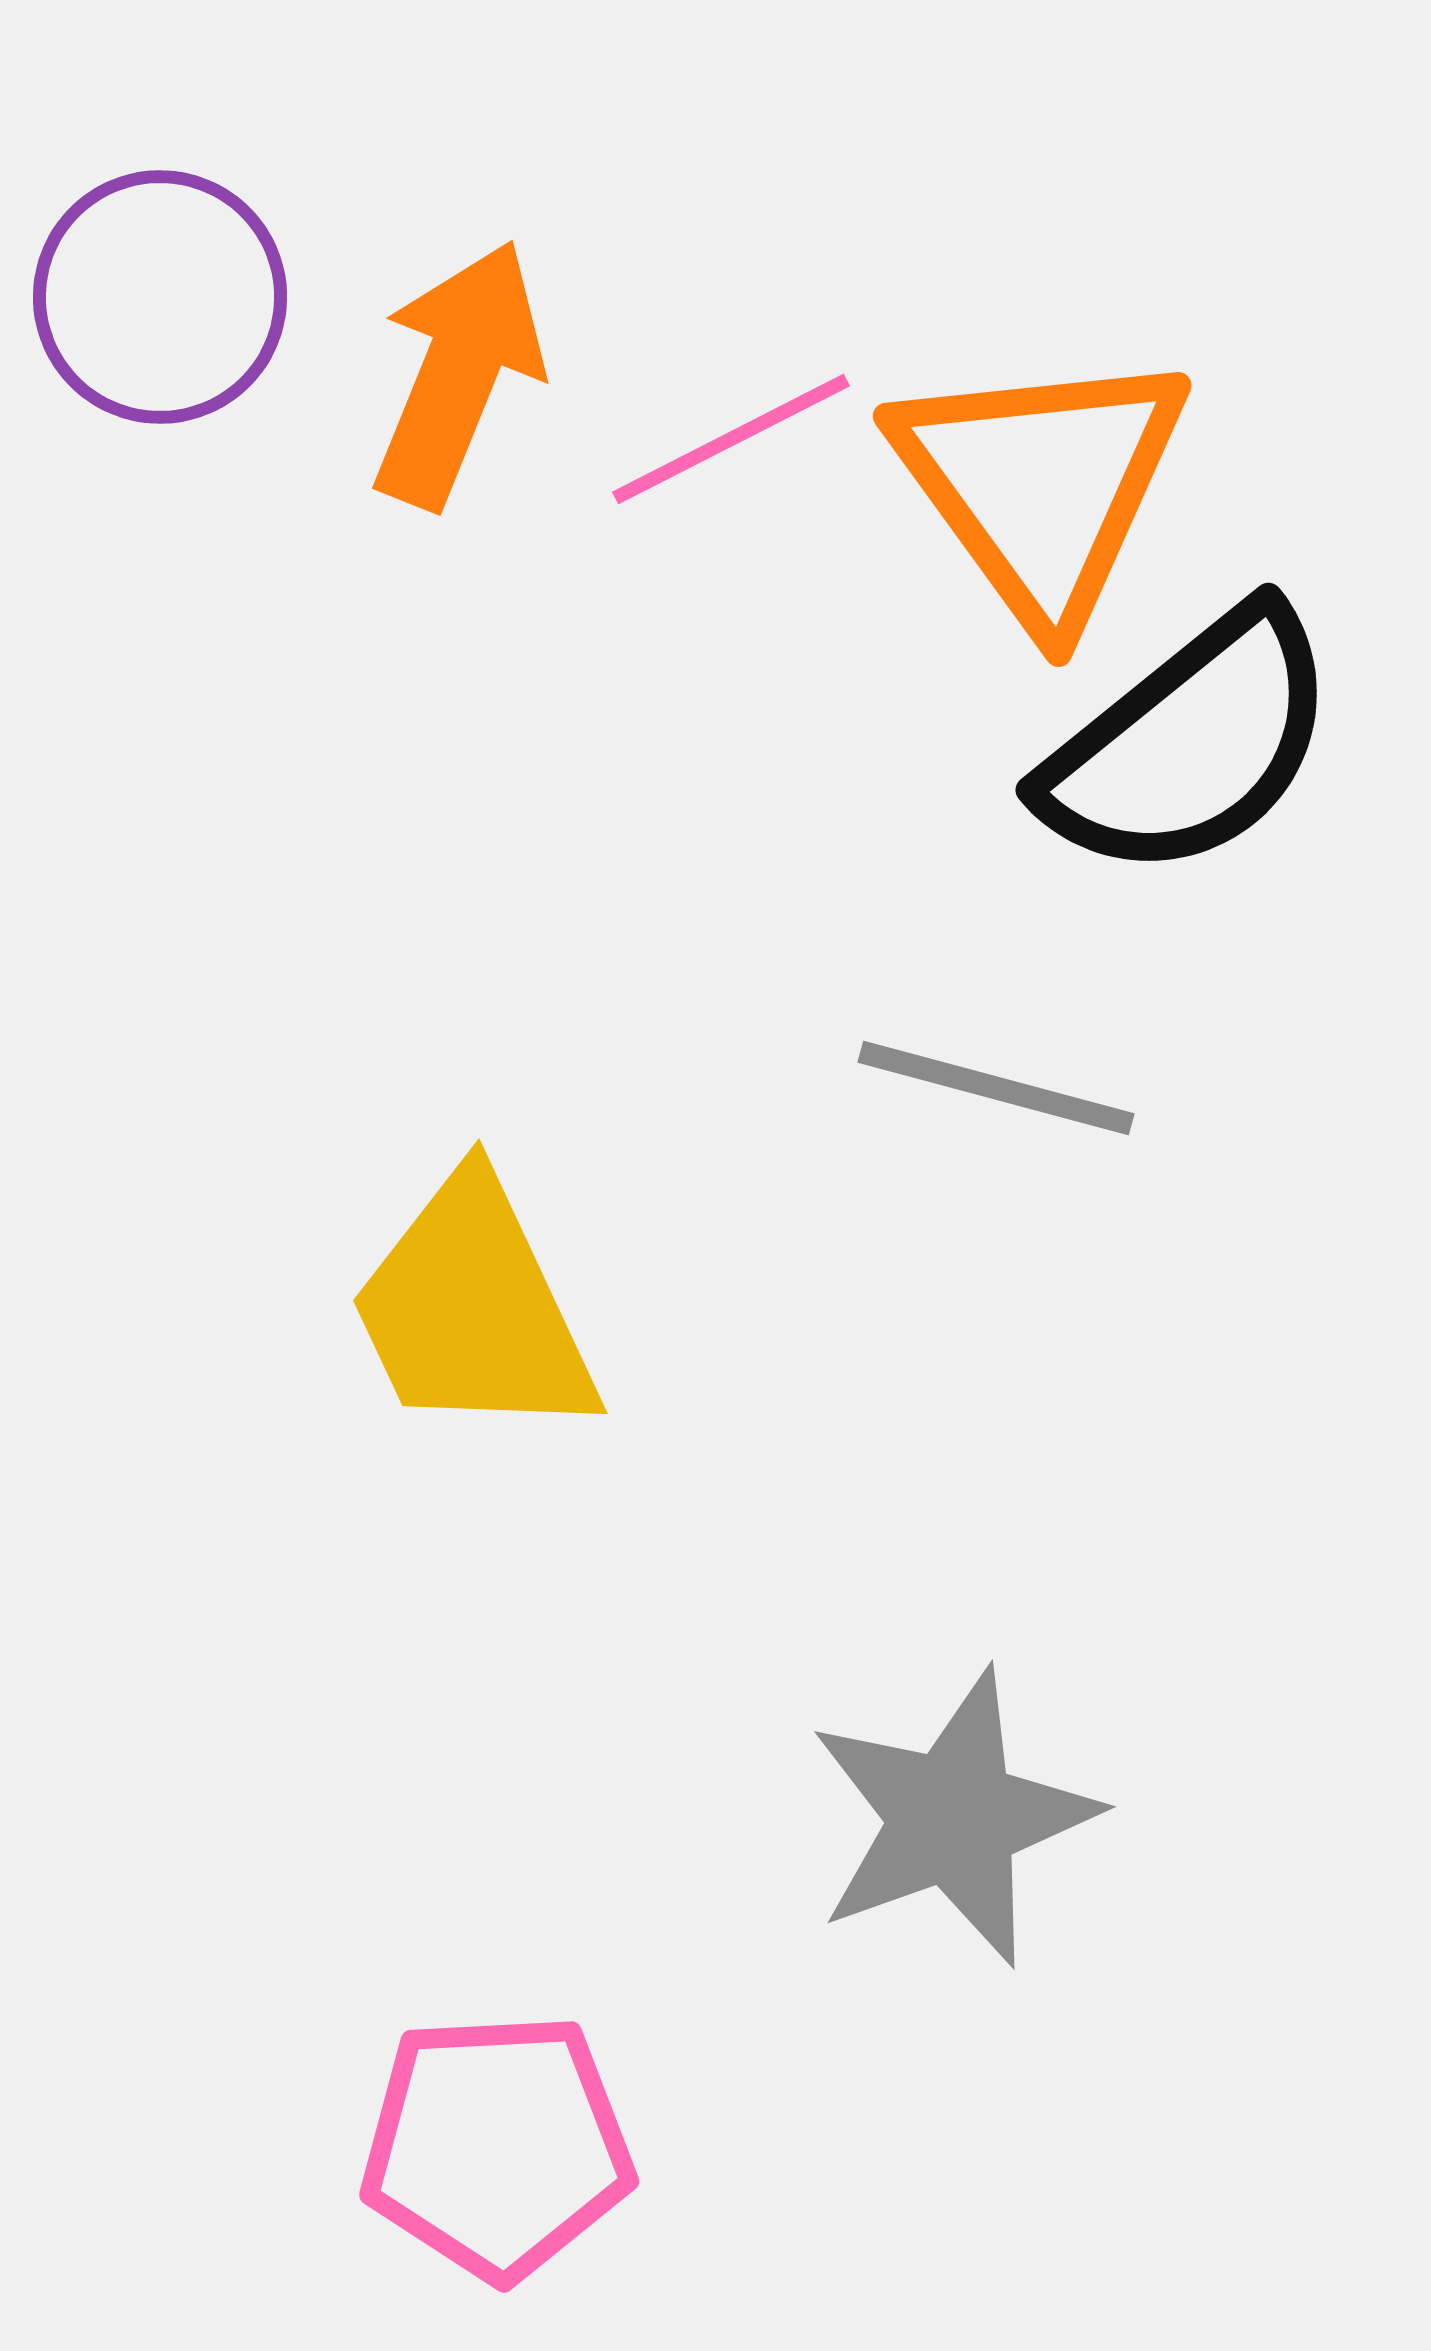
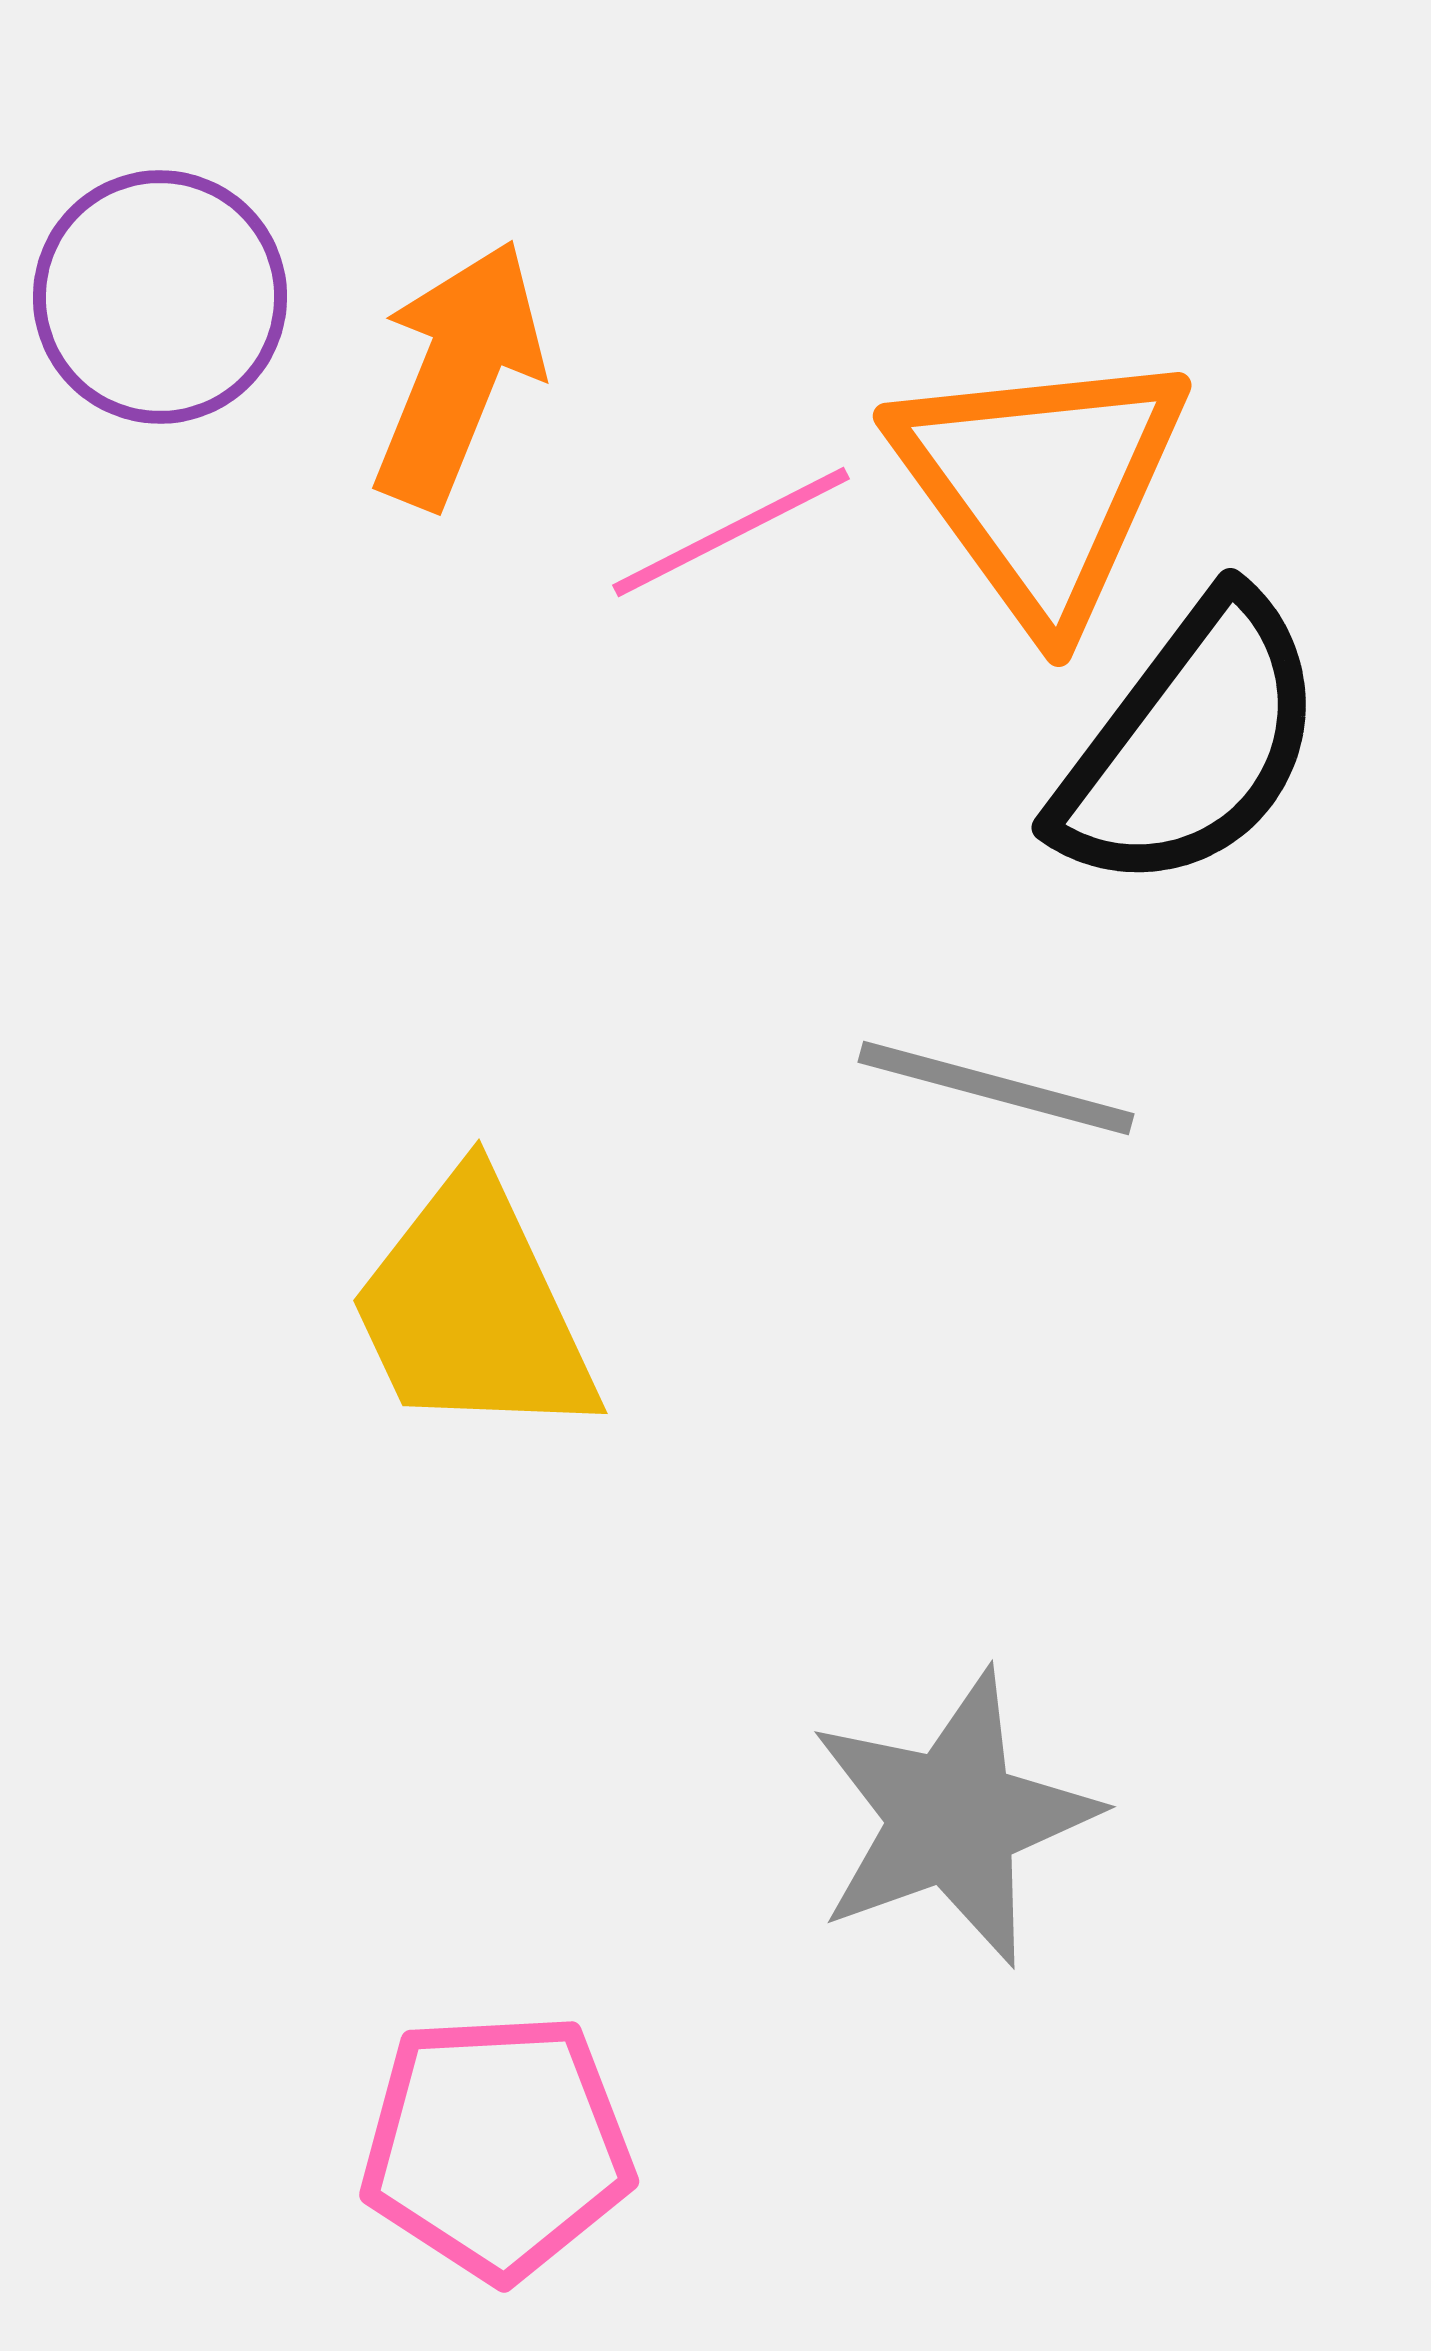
pink line: moved 93 px down
black semicircle: rotated 14 degrees counterclockwise
